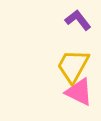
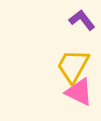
purple L-shape: moved 4 px right
